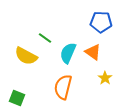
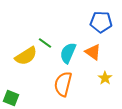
green line: moved 5 px down
yellow semicircle: rotated 60 degrees counterclockwise
orange semicircle: moved 3 px up
green square: moved 6 px left
